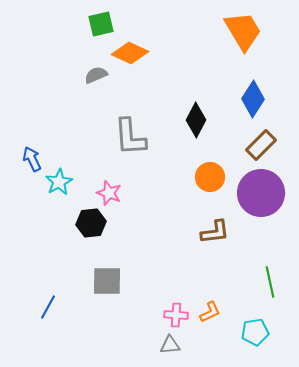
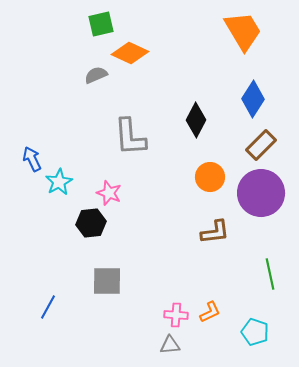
green line: moved 8 px up
cyan pentagon: rotated 28 degrees clockwise
